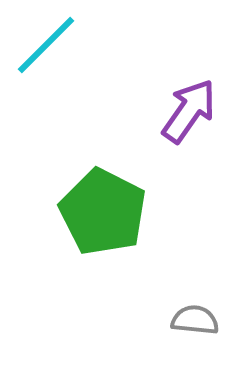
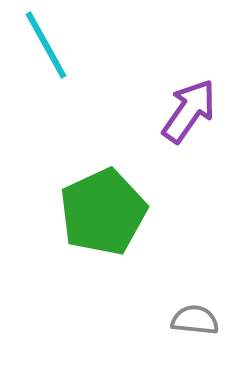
cyan line: rotated 74 degrees counterclockwise
green pentagon: rotated 20 degrees clockwise
